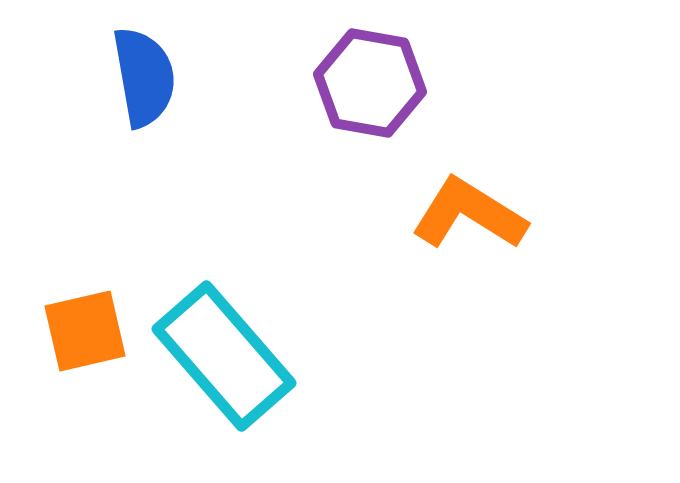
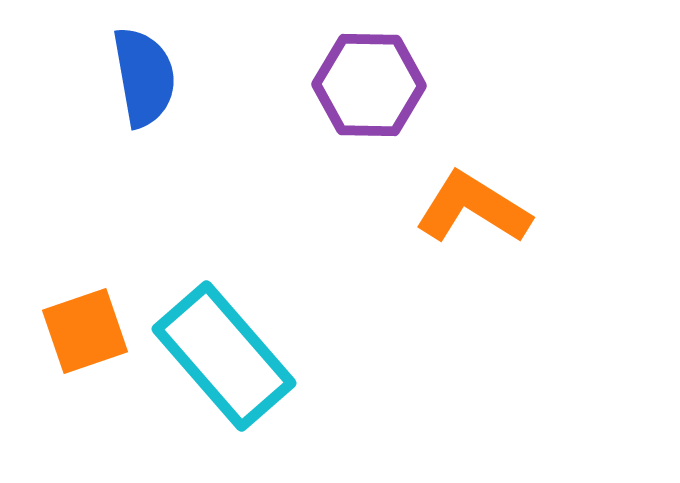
purple hexagon: moved 1 px left, 2 px down; rotated 9 degrees counterclockwise
orange L-shape: moved 4 px right, 6 px up
orange square: rotated 6 degrees counterclockwise
